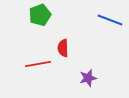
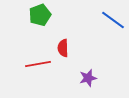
blue line: moved 3 px right; rotated 15 degrees clockwise
